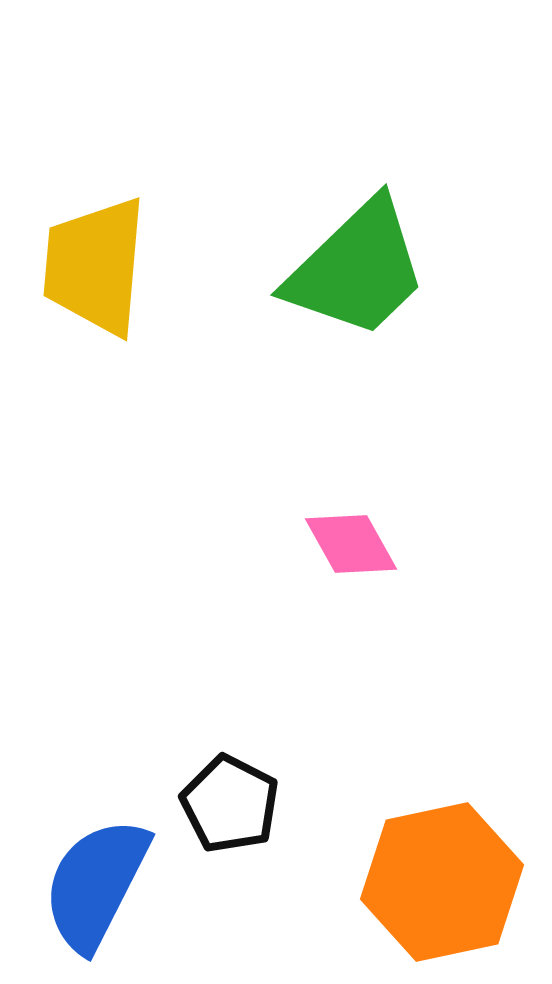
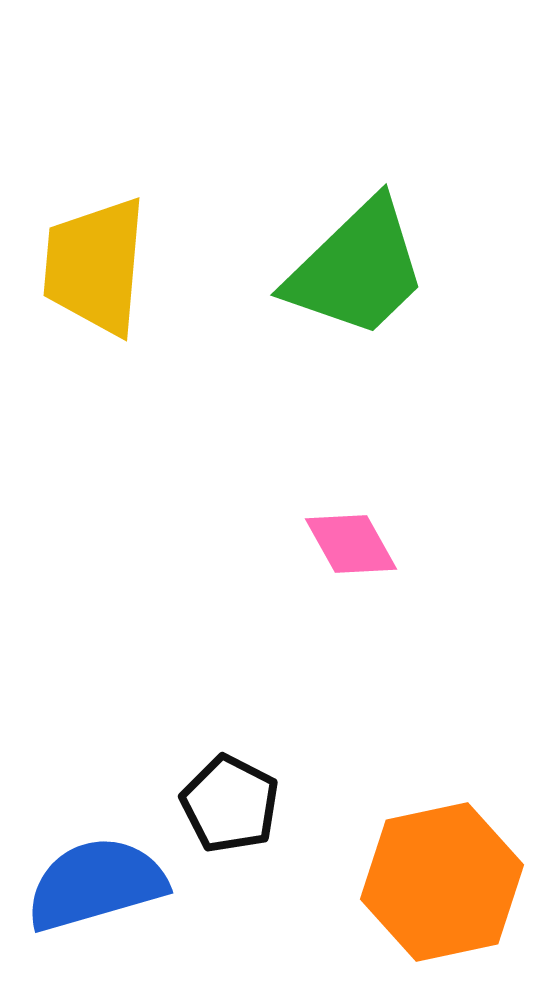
blue semicircle: rotated 47 degrees clockwise
